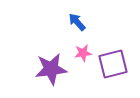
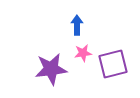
blue arrow: moved 3 px down; rotated 42 degrees clockwise
